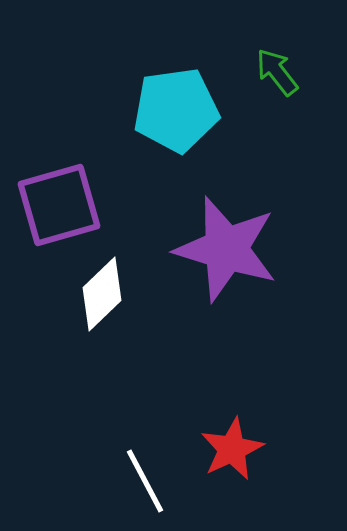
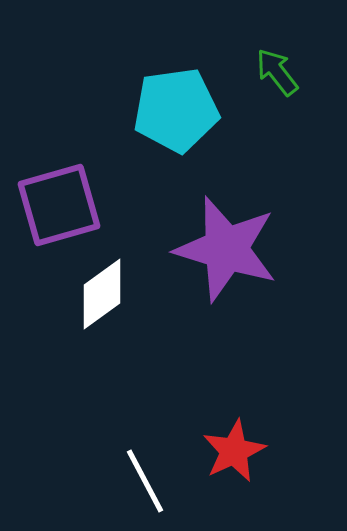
white diamond: rotated 8 degrees clockwise
red star: moved 2 px right, 2 px down
